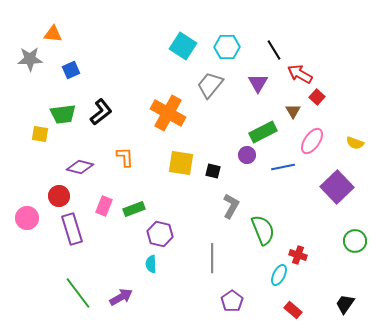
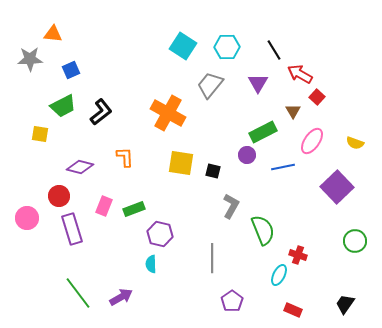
green trapezoid at (63, 114): moved 8 px up; rotated 20 degrees counterclockwise
red rectangle at (293, 310): rotated 18 degrees counterclockwise
